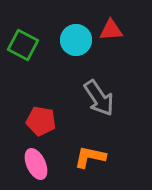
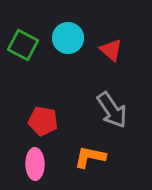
red triangle: moved 20 px down; rotated 45 degrees clockwise
cyan circle: moved 8 px left, 2 px up
gray arrow: moved 13 px right, 12 px down
red pentagon: moved 2 px right
pink ellipse: moved 1 px left; rotated 24 degrees clockwise
